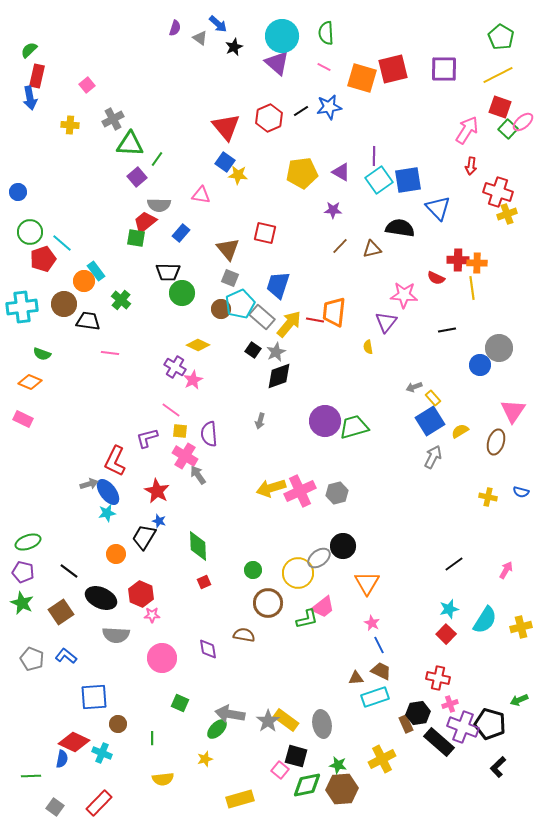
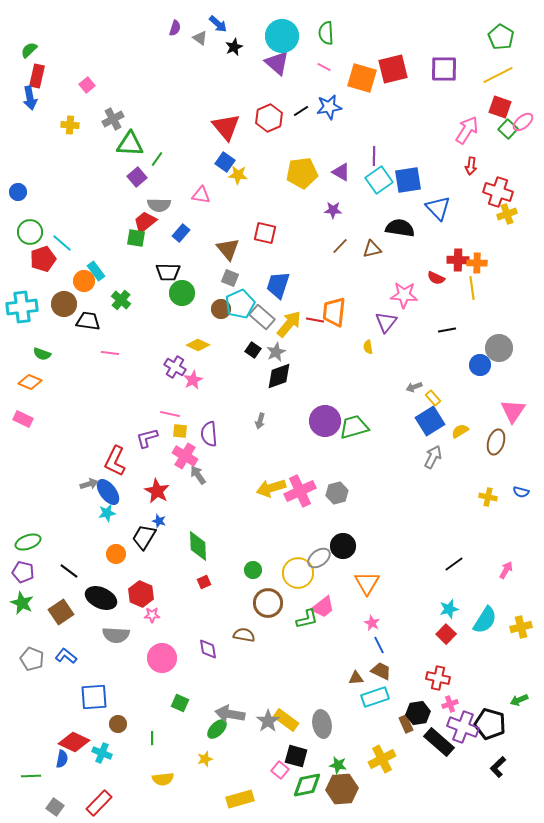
pink line at (171, 410): moved 1 px left, 4 px down; rotated 24 degrees counterclockwise
